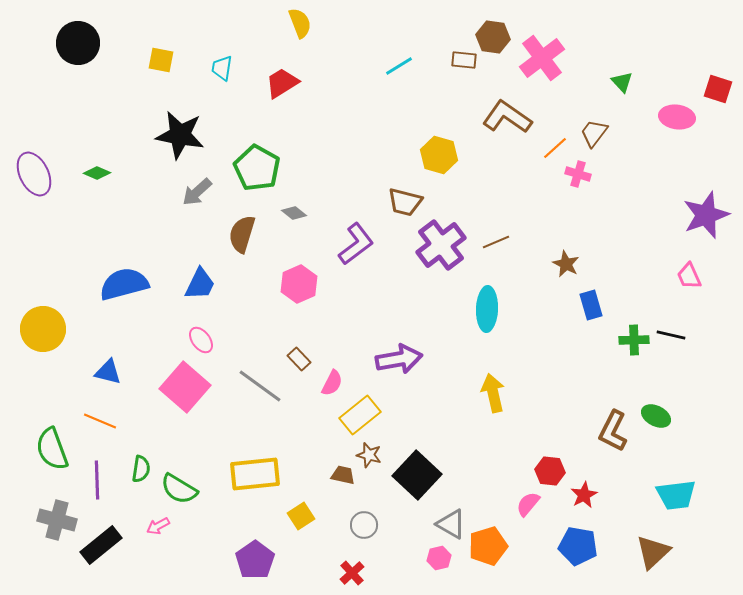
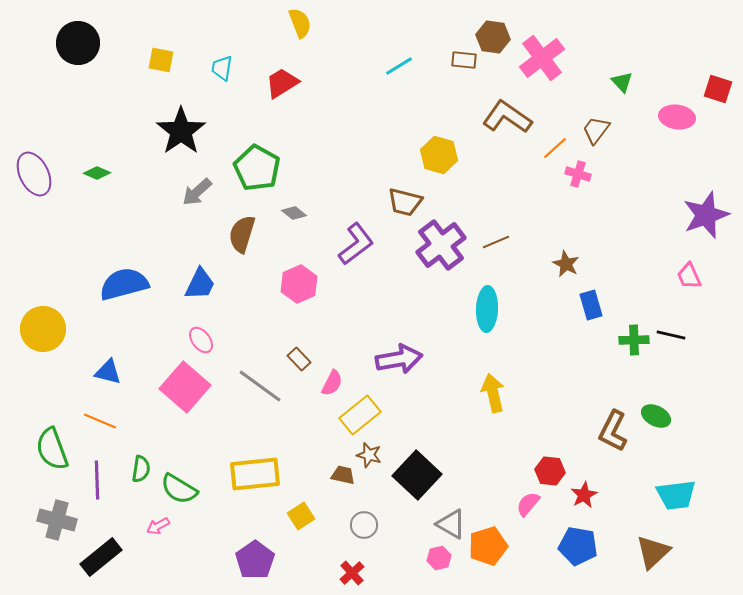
brown trapezoid at (594, 133): moved 2 px right, 3 px up
black star at (180, 135): moved 1 px right, 4 px up; rotated 27 degrees clockwise
black rectangle at (101, 545): moved 12 px down
